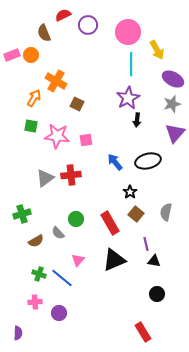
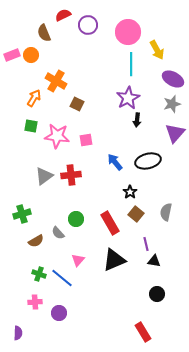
gray triangle at (45, 178): moved 1 px left, 2 px up
